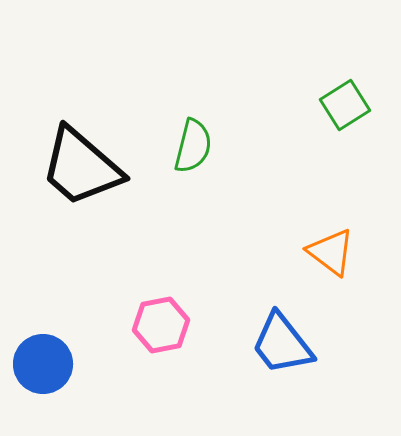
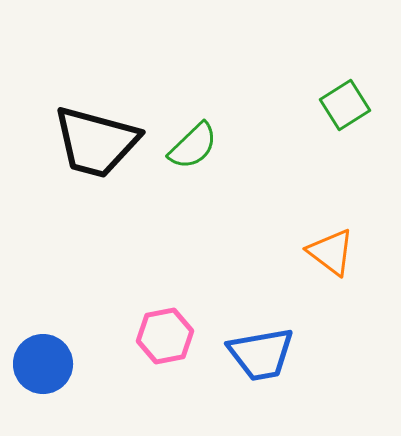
green semicircle: rotated 32 degrees clockwise
black trapezoid: moved 15 px right, 25 px up; rotated 26 degrees counterclockwise
pink hexagon: moved 4 px right, 11 px down
blue trapezoid: moved 21 px left, 10 px down; rotated 62 degrees counterclockwise
